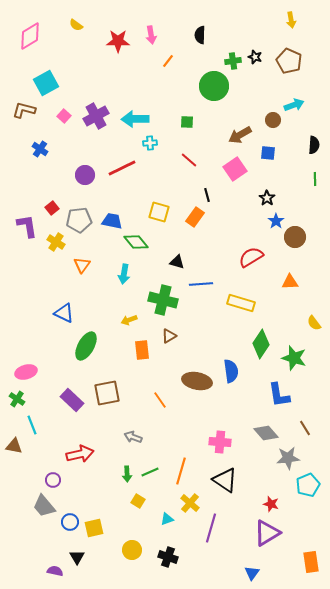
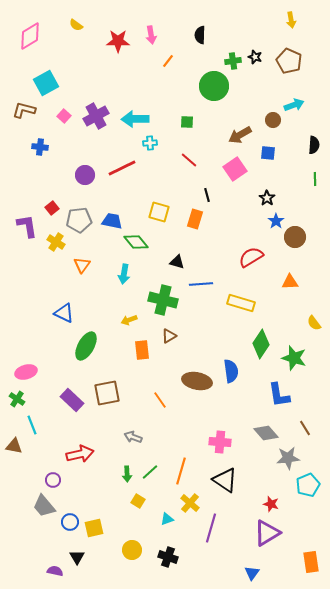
blue cross at (40, 149): moved 2 px up; rotated 28 degrees counterclockwise
orange rectangle at (195, 217): moved 2 px down; rotated 18 degrees counterclockwise
green line at (150, 472): rotated 18 degrees counterclockwise
